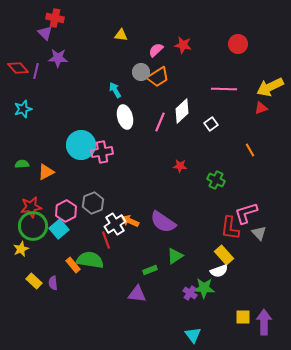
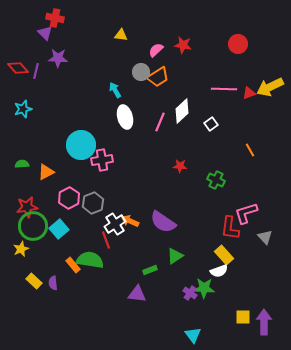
red triangle at (261, 108): moved 12 px left, 15 px up
pink cross at (102, 152): moved 8 px down
red star at (31, 207): moved 4 px left
pink hexagon at (66, 211): moved 3 px right, 13 px up
gray triangle at (259, 233): moved 6 px right, 4 px down
